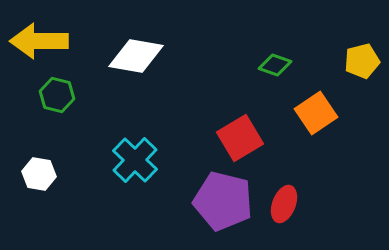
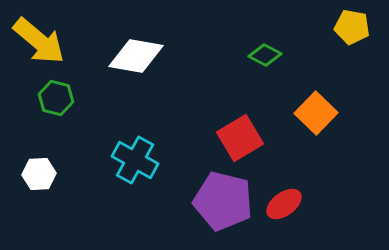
yellow arrow: rotated 140 degrees counterclockwise
yellow pentagon: moved 10 px left, 34 px up; rotated 24 degrees clockwise
green diamond: moved 10 px left, 10 px up; rotated 8 degrees clockwise
green hexagon: moved 1 px left, 3 px down
orange square: rotated 12 degrees counterclockwise
cyan cross: rotated 15 degrees counterclockwise
white hexagon: rotated 12 degrees counterclockwise
red ellipse: rotated 33 degrees clockwise
